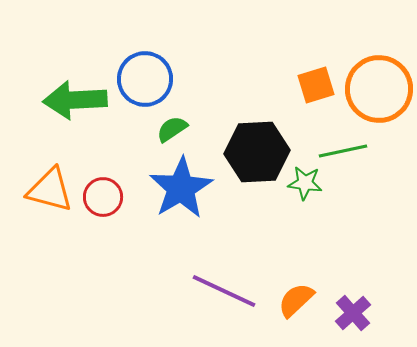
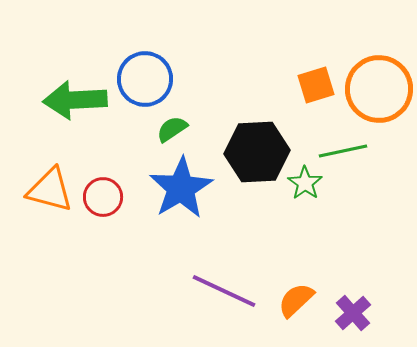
green star: rotated 28 degrees clockwise
